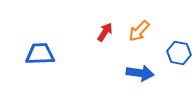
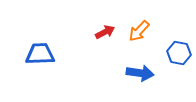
red arrow: rotated 30 degrees clockwise
